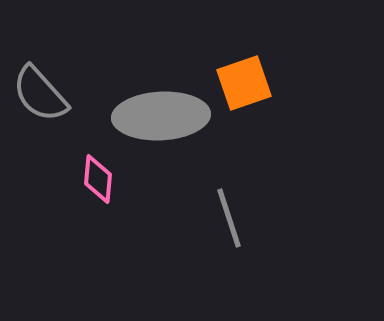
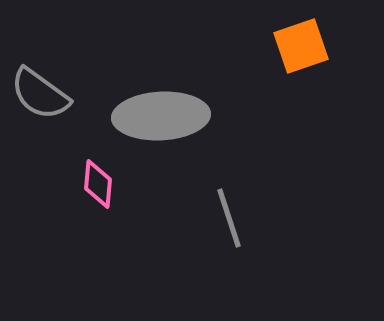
orange square: moved 57 px right, 37 px up
gray semicircle: rotated 12 degrees counterclockwise
pink diamond: moved 5 px down
